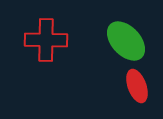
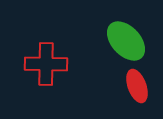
red cross: moved 24 px down
